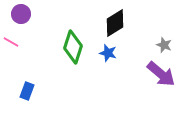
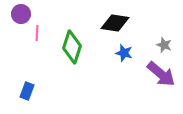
black diamond: rotated 40 degrees clockwise
pink line: moved 26 px right, 9 px up; rotated 63 degrees clockwise
green diamond: moved 1 px left
blue star: moved 16 px right
